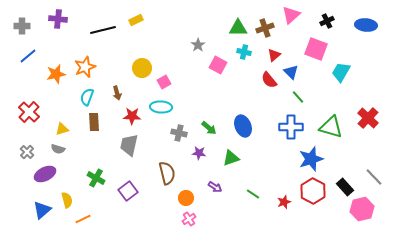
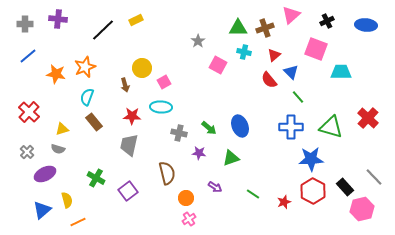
gray cross at (22, 26): moved 3 px right, 2 px up
black line at (103, 30): rotated 30 degrees counterclockwise
gray star at (198, 45): moved 4 px up
cyan trapezoid at (341, 72): rotated 60 degrees clockwise
orange star at (56, 74): rotated 24 degrees clockwise
brown arrow at (117, 93): moved 8 px right, 8 px up
brown rectangle at (94, 122): rotated 36 degrees counterclockwise
blue ellipse at (243, 126): moved 3 px left
blue star at (311, 159): rotated 15 degrees clockwise
orange line at (83, 219): moved 5 px left, 3 px down
